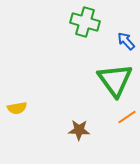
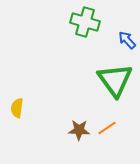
blue arrow: moved 1 px right, 1 px up
yellow semicircle: rotated 108 degrees clockwise
orange line: moved 20 px left, 11 px down
